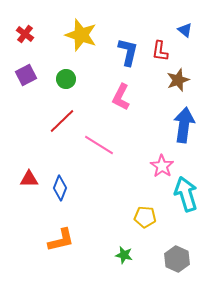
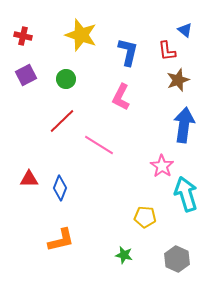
red cross: moved 2 px left, 2 px down; rotated 24 degrees counterclockwise
red L-shape: moved 7 px right; rotated 15 degrees counterclockwise
